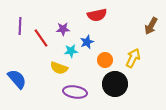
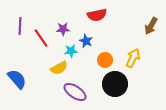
blue star: moved 1 px left, 1 px up; rotated 24 degrees counterclockwise
yellow semicircle: rotated 48 degrees counterclockwise
purple ellipse: rotated 25 degrees clockwise
